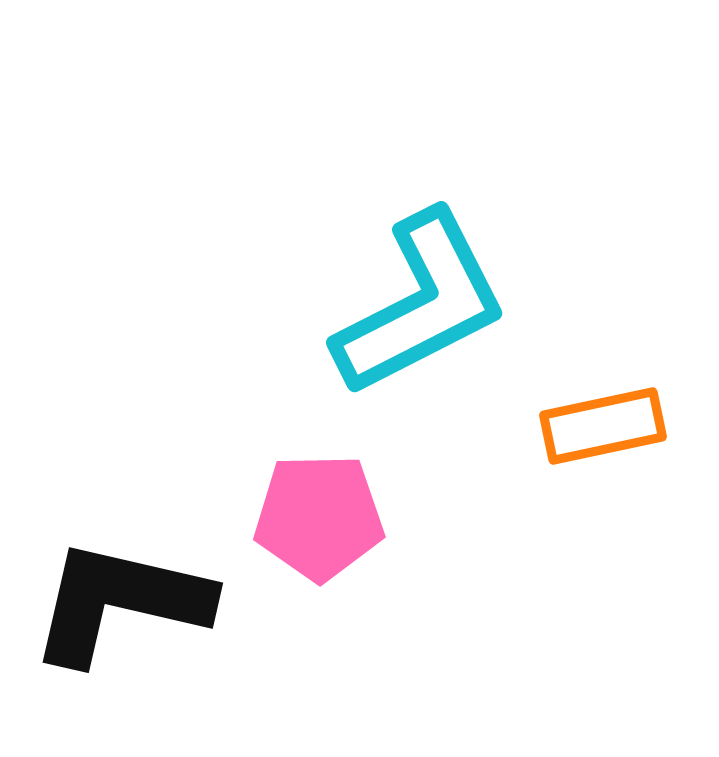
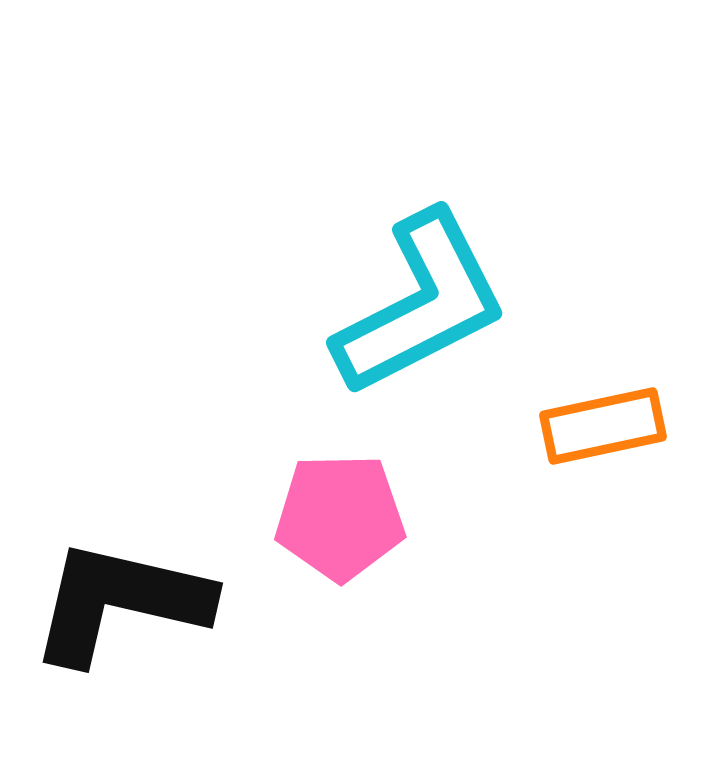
pink pentagon: moved 21 px right
